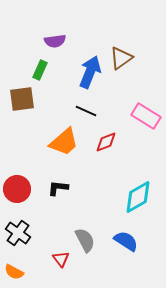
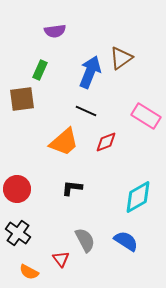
purple semicircle: moved 10 px up
black L-shape: moved 14 px right
orange semicircle: moved 15 px right
